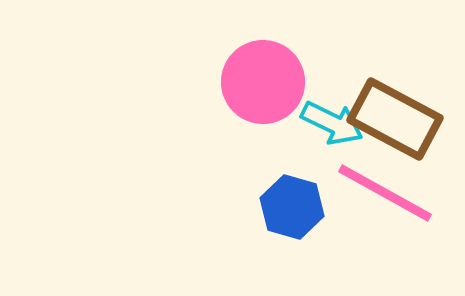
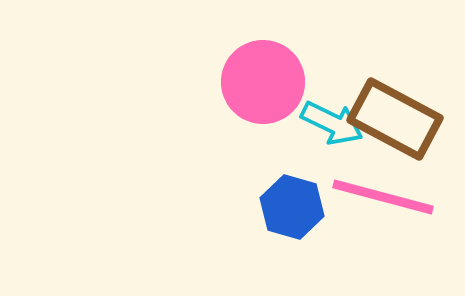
pink line: moved 2 px left, 4 px down; rotated 14 degrees counterclockwise
